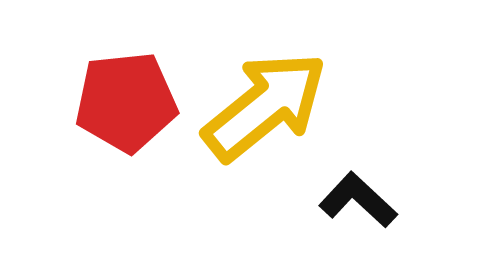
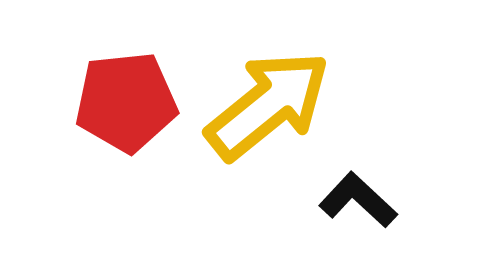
yellow arrow: moved 3 px right, 1 px up
